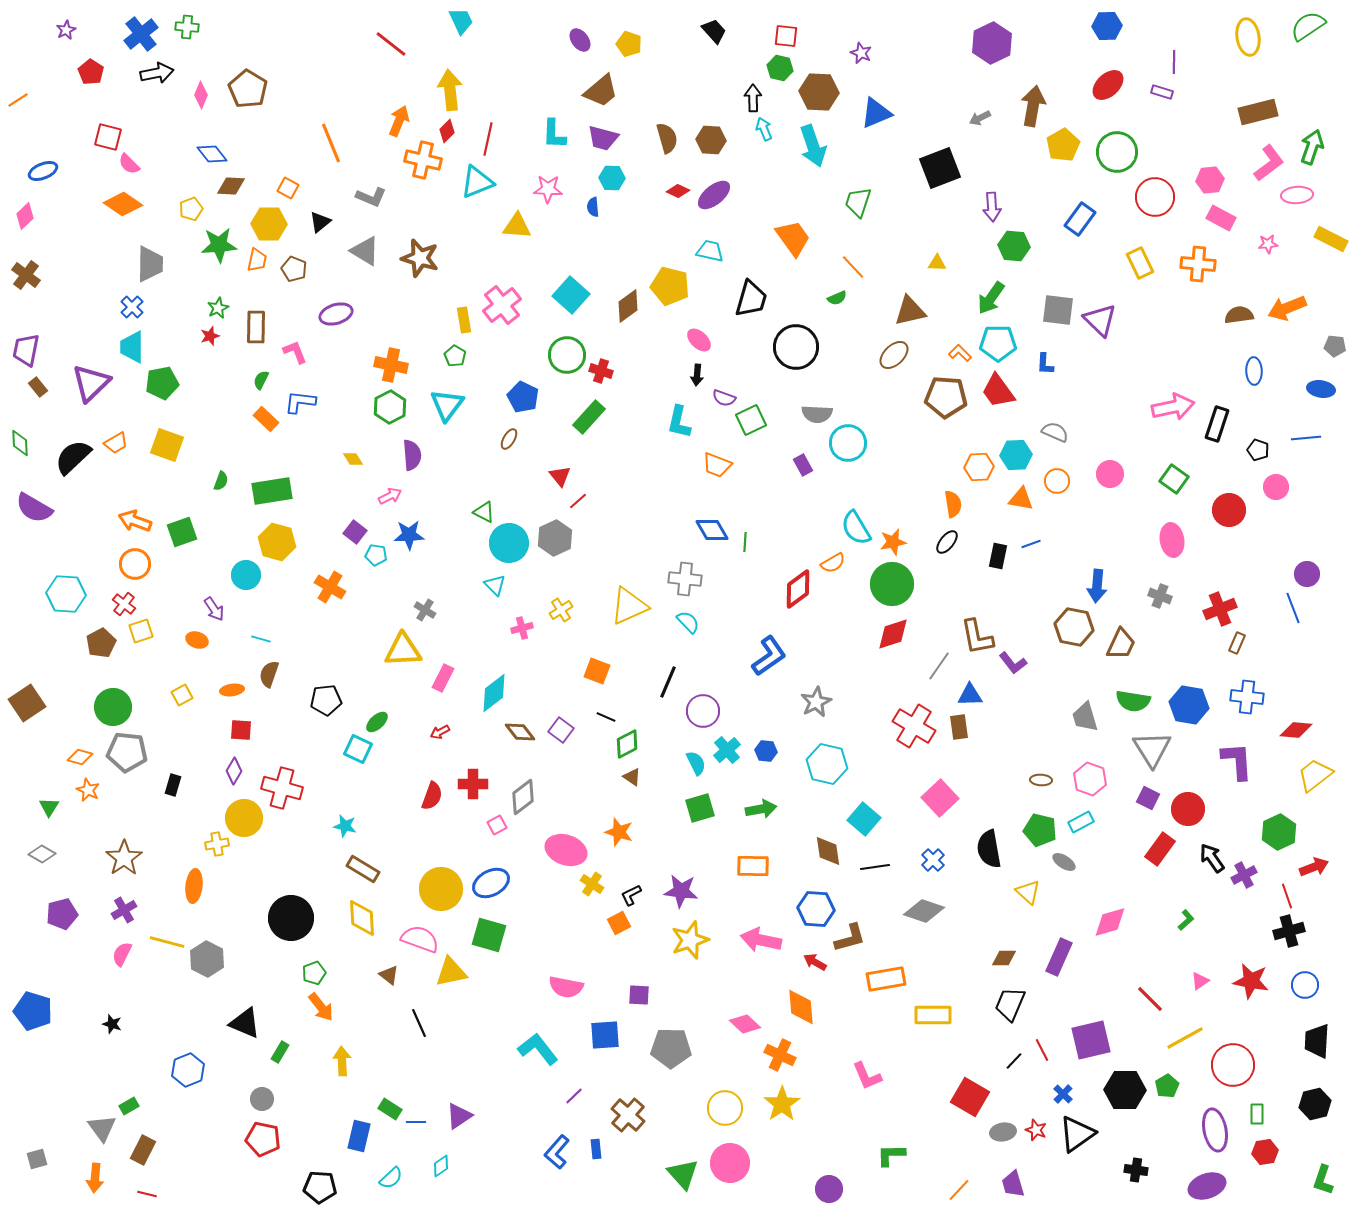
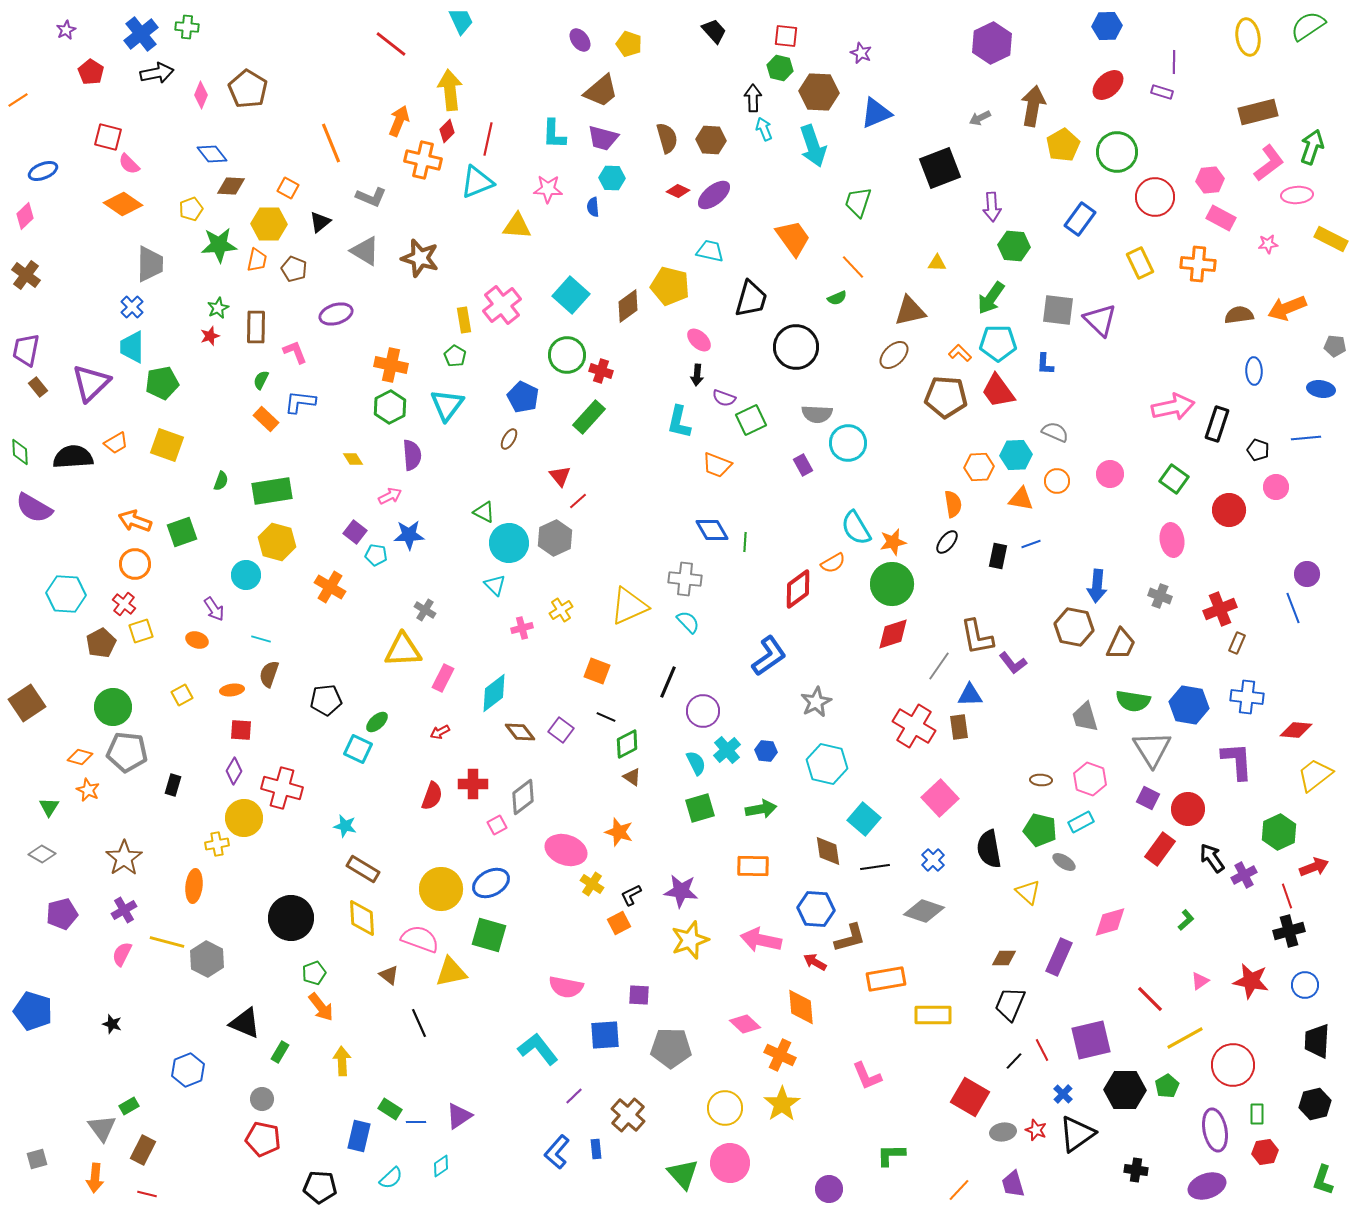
green diamond at (20, 443): moved 9 px down
black semicircle at (73, 457): rotated 39 degrees clockwise
